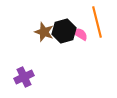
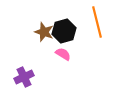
pink semicircle: moved 17 px left, 20 px down
